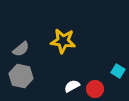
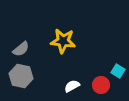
red circle: moved 6 px right, 4 px up
